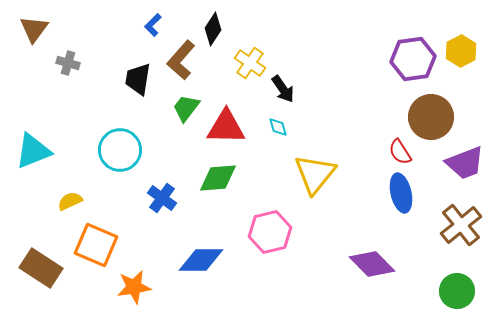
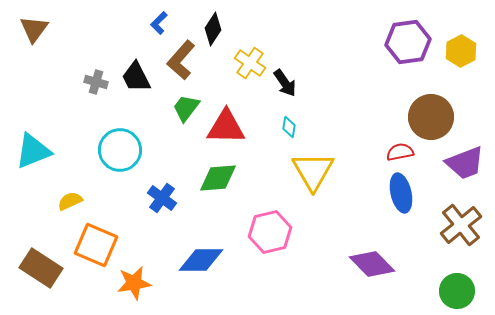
blue L-shape: moved 6 px right, 2 px up
purple hexagon: moved 5 px left, 17 px up
gray cross: moved 28 px right, 19 px down
black trapezoid: moved 2 px left, 2 px up; rotated 36 degrees counterclockwise
black arrow: moved 2 px right, 6 px up
cyan diamond: moved 11 px right; rotated 25 degrees clockwise
red semicircle: rotated 112 degrees clockwise
yellow triangle: moved 2 px left, 3 px up; rotated 9 degrees counterclockwise
orange star: moved 4 px up
